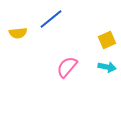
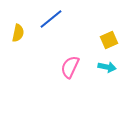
yellow semicircle: rotated 72 degrees counterclockwise
yellow square: moved 2 px right
pink semicircle: moved 3 px right; rotated 15 degrees counterclockwise
